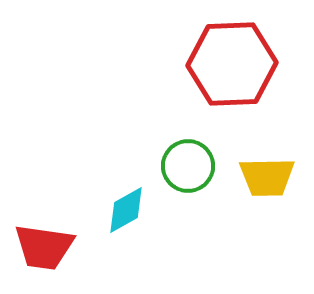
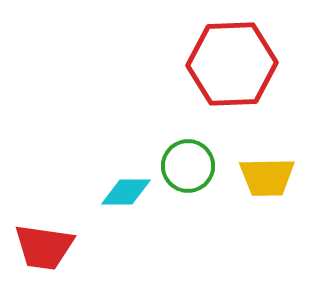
cyan diamond: moved 18 px up; rotated 30 degrees clockwise
